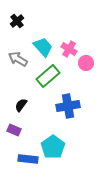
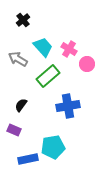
black cross: moved 6 px right, 1 px up
pink circle: moved 1 px right, 1 px down
cyan pentagon: rotated 25 degrees clockwise
blue rectangle: rotated 18 degrees counterclockwise
